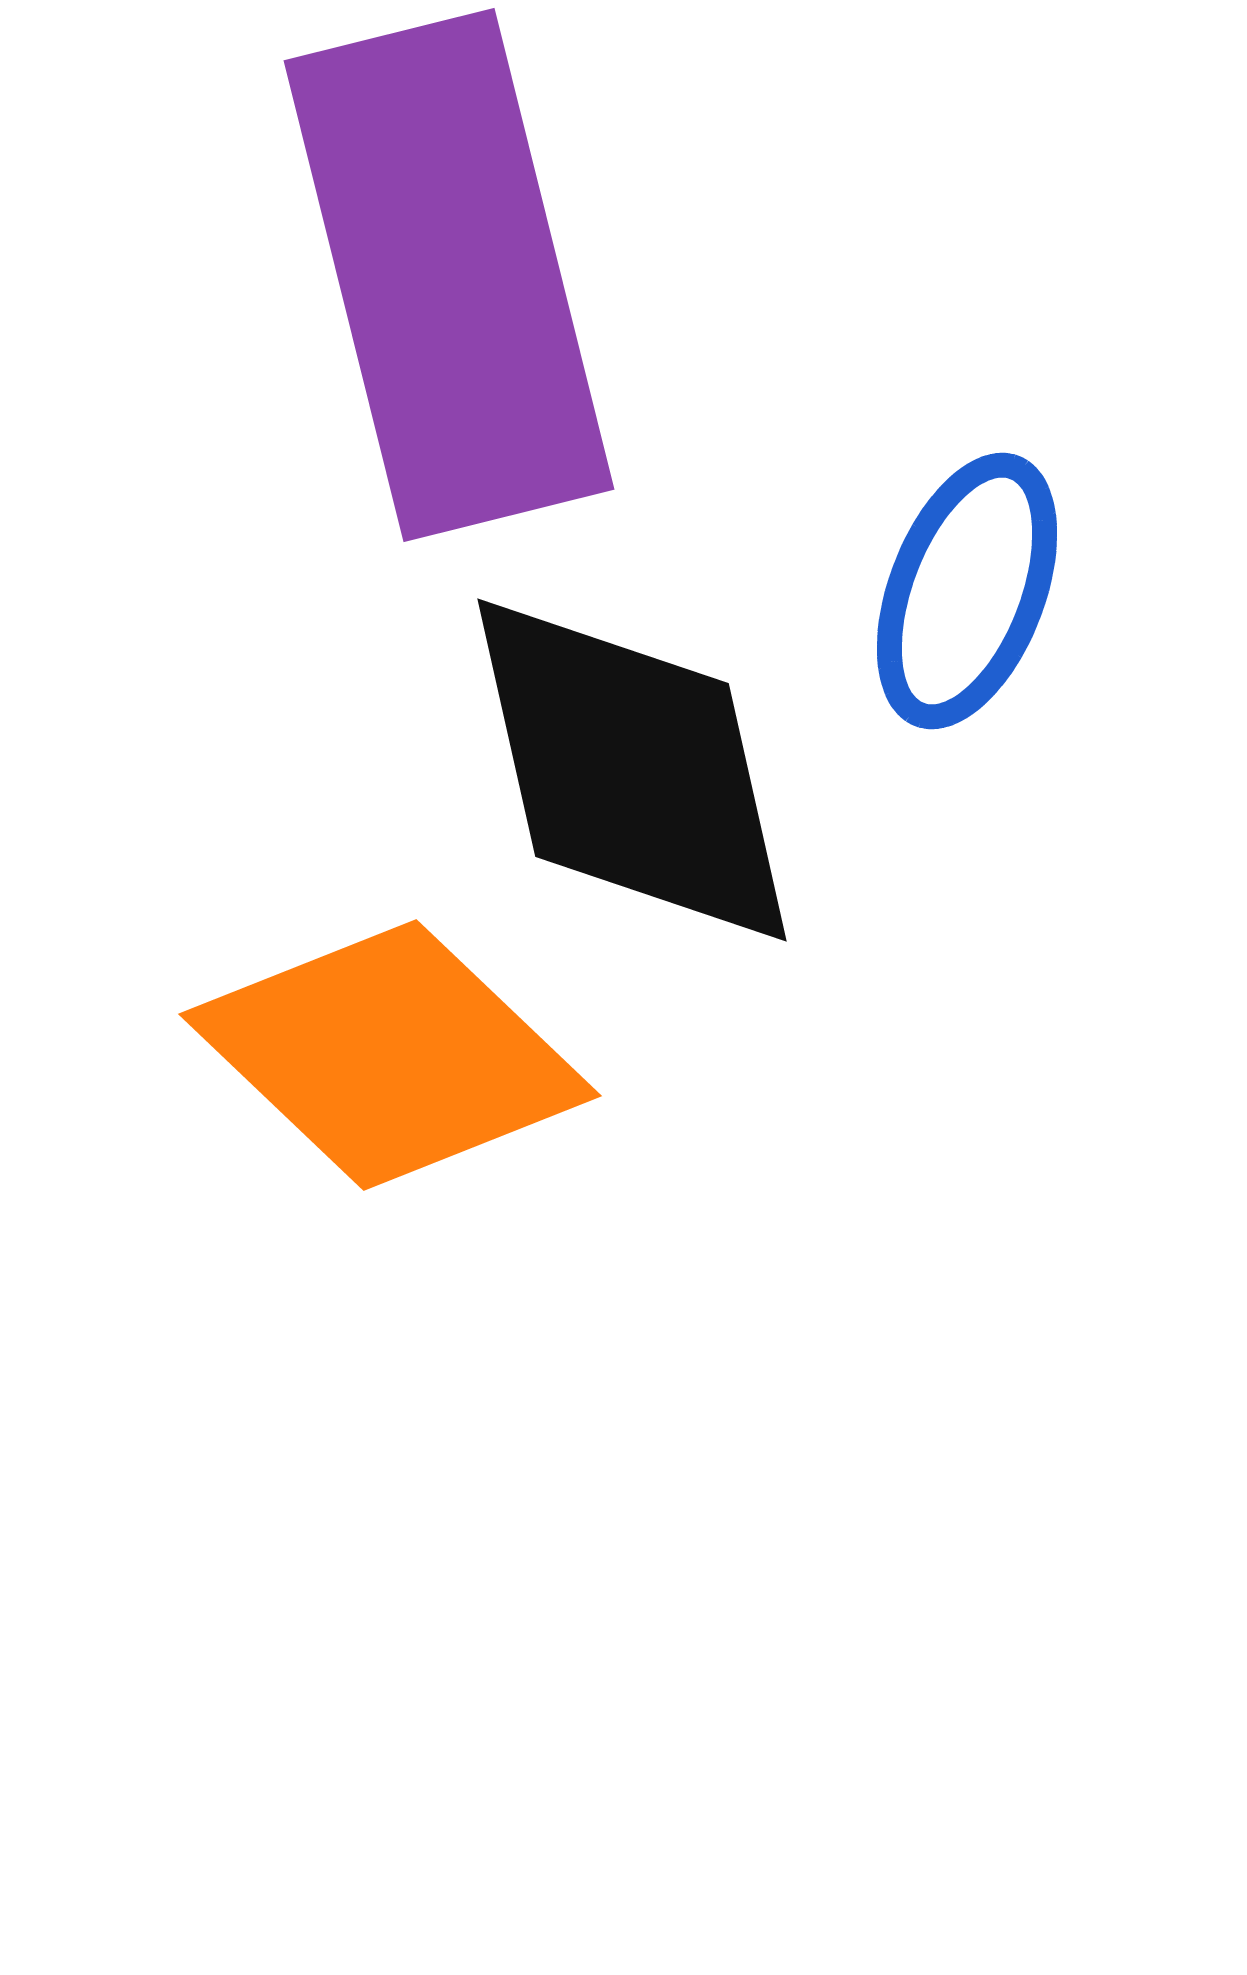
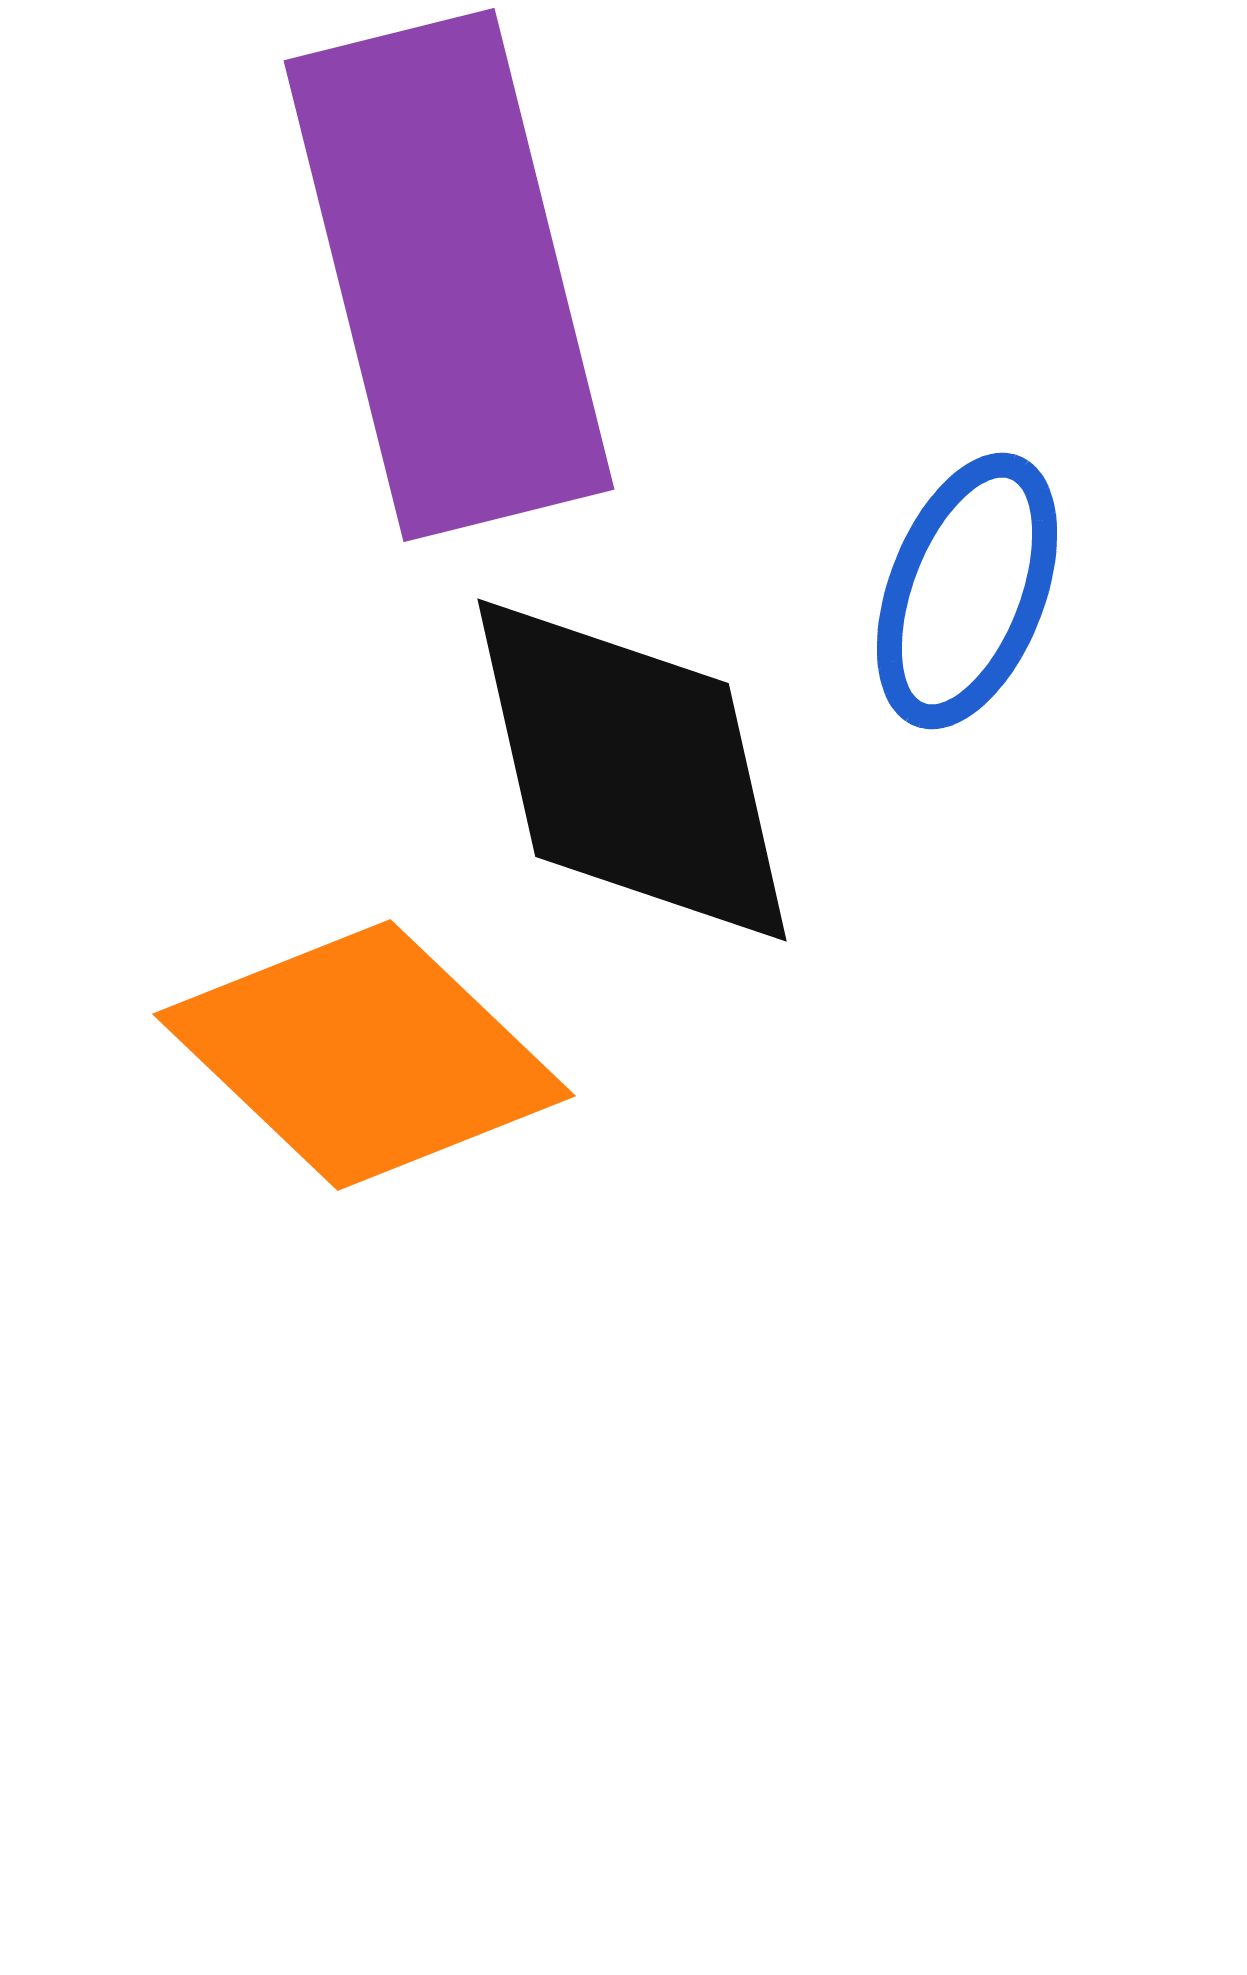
orange diamond: moved 26 px left
